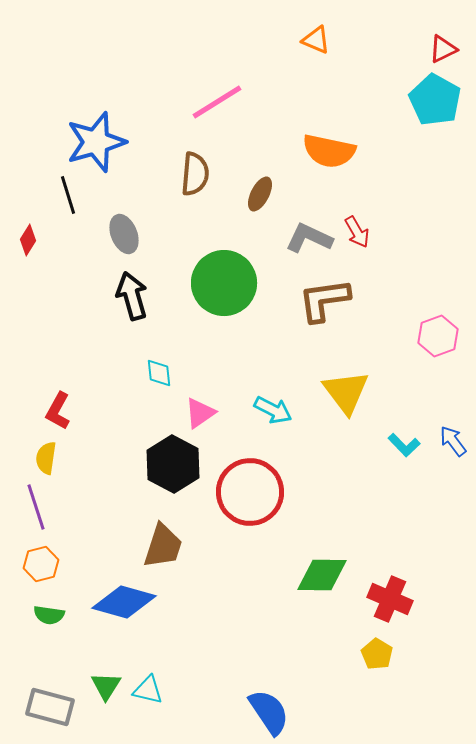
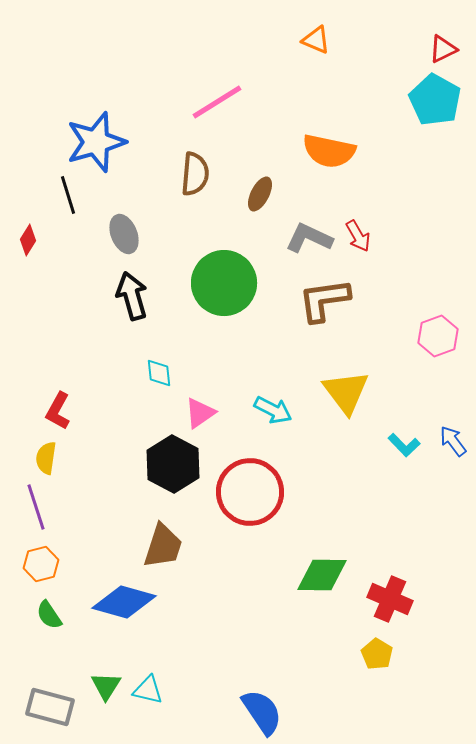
red arrow: moved 1 px right, 4 px down
green semicircle: rotated 48 degrees clockwise
blue semicircle: moved 7 px left
